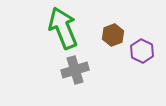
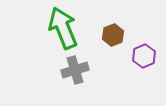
purple hexagon: moved 2 px right, 5 px down; rotated 10 degrees clockwise
